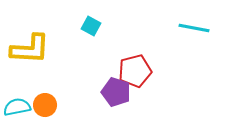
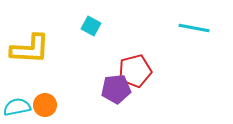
purple pentagon: moved 3 px up; rotated 24 degrees counterclockwise
